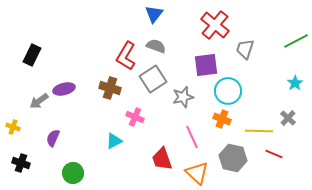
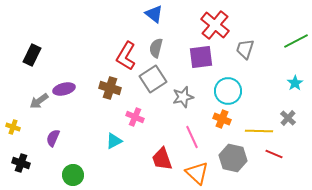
blue triangle: rotated 30 degrees counterclockwise
gray semicircle: moved 2 px down; rotated 96 degrees counterclockwise
purple square: moved 5 px left, 8 px up
green circle: moved 2 px down
